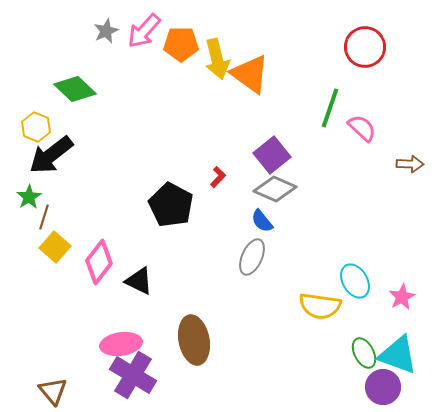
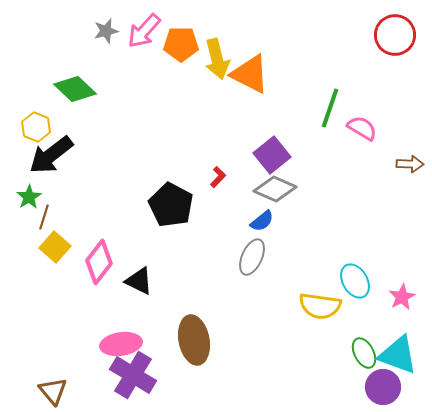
gray star: rotated 10 degrees clockwise
red circle: moved 30 px right, 12 px up
orange triangle: rotated 9 degrees counterclockwise
pink semicircle: rotated 12 degrees counterclockwise
blue semicircle: rotated 90 degrees counterclockwise
